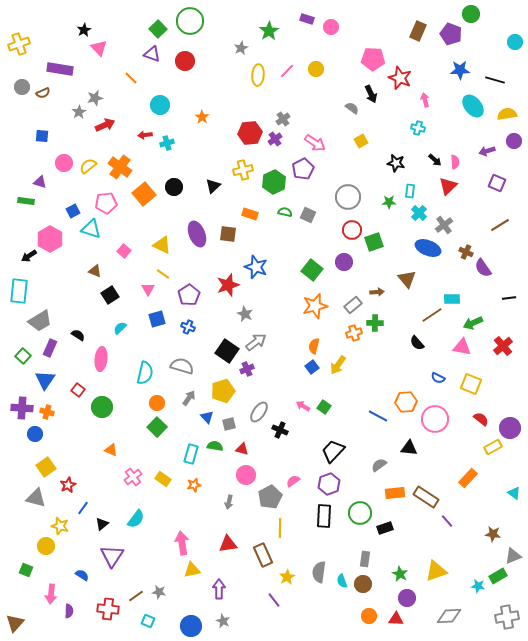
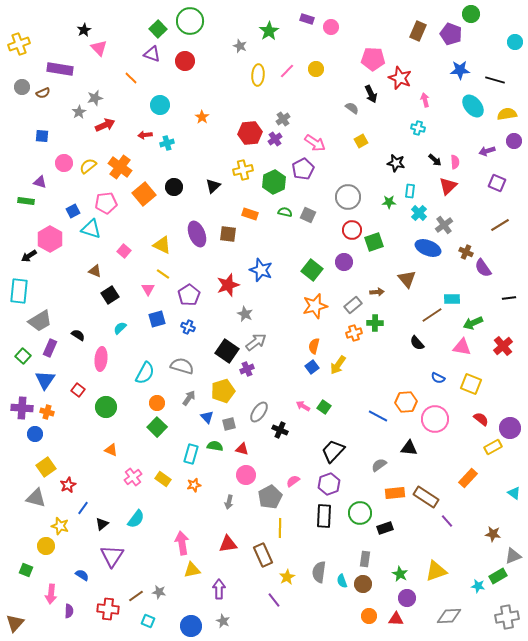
gray star at (241, 48): moved 1 px left, 2 px up; rotated 24 degrees counterclockwise
blue star at (256, 267): moved 5 px right, 3 px down
cyan semicircle at (145, 373): rotated 15 degrees clockwise
green circle at (102, 407): moved 4 px right
